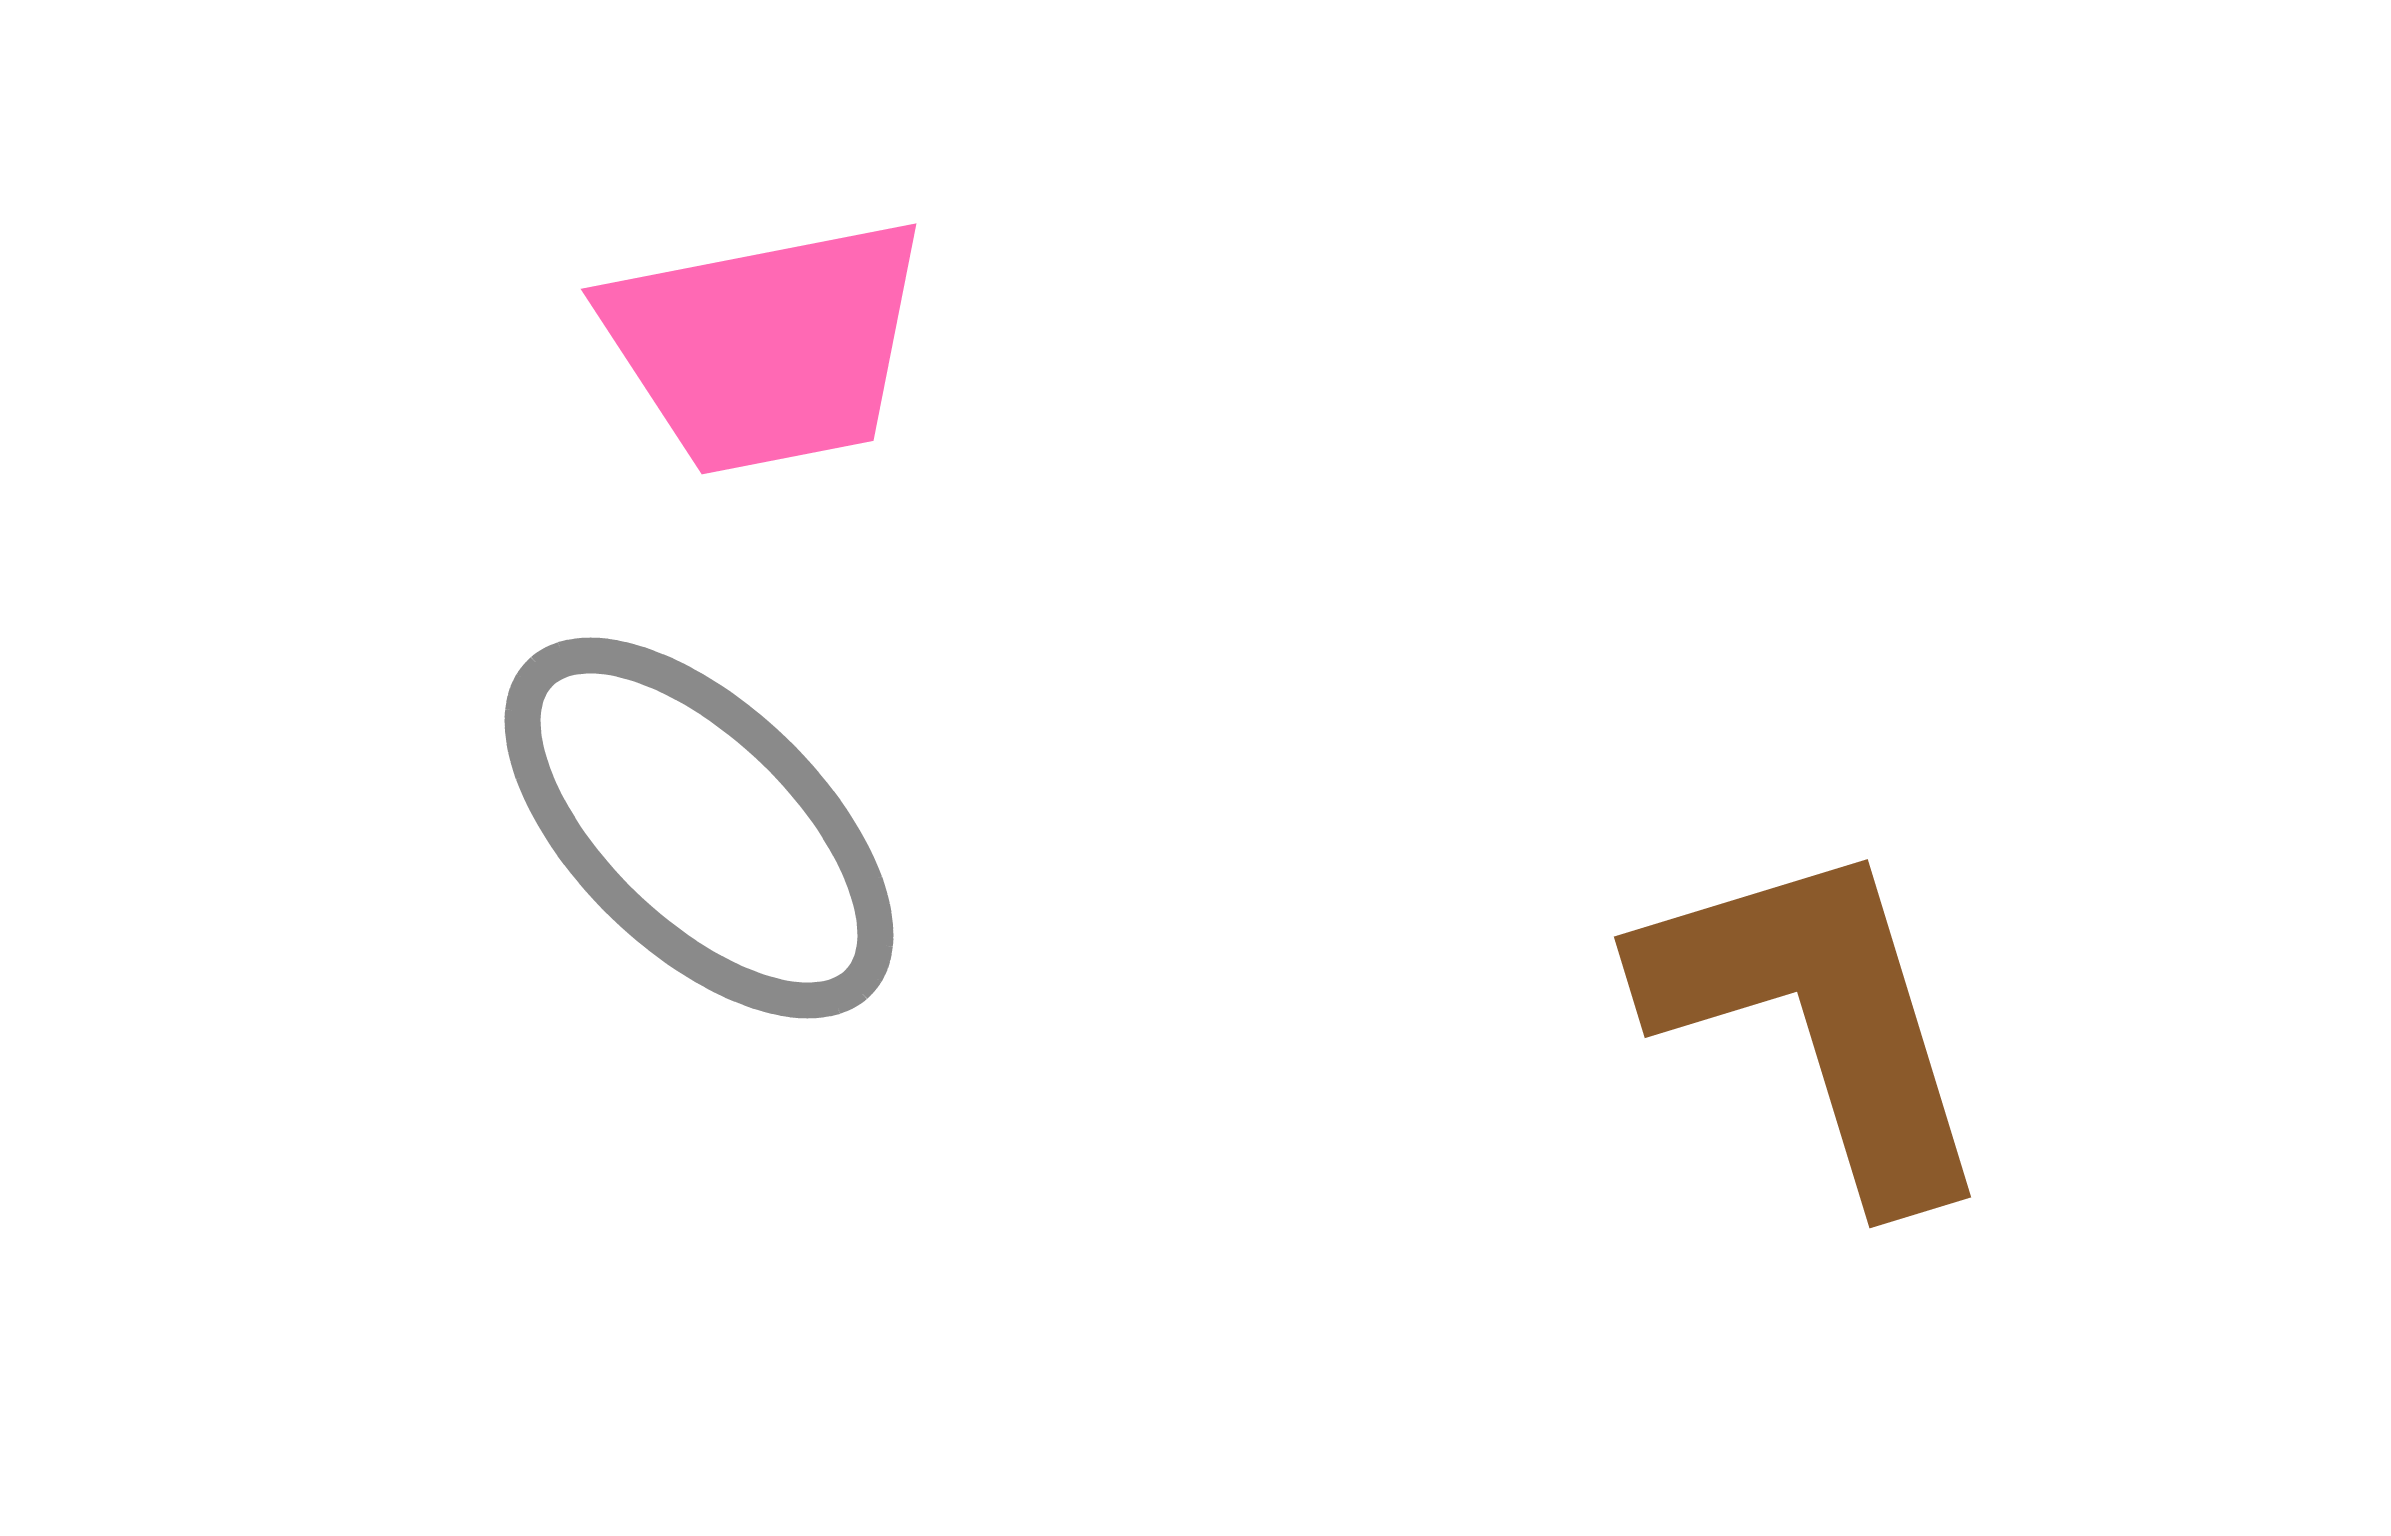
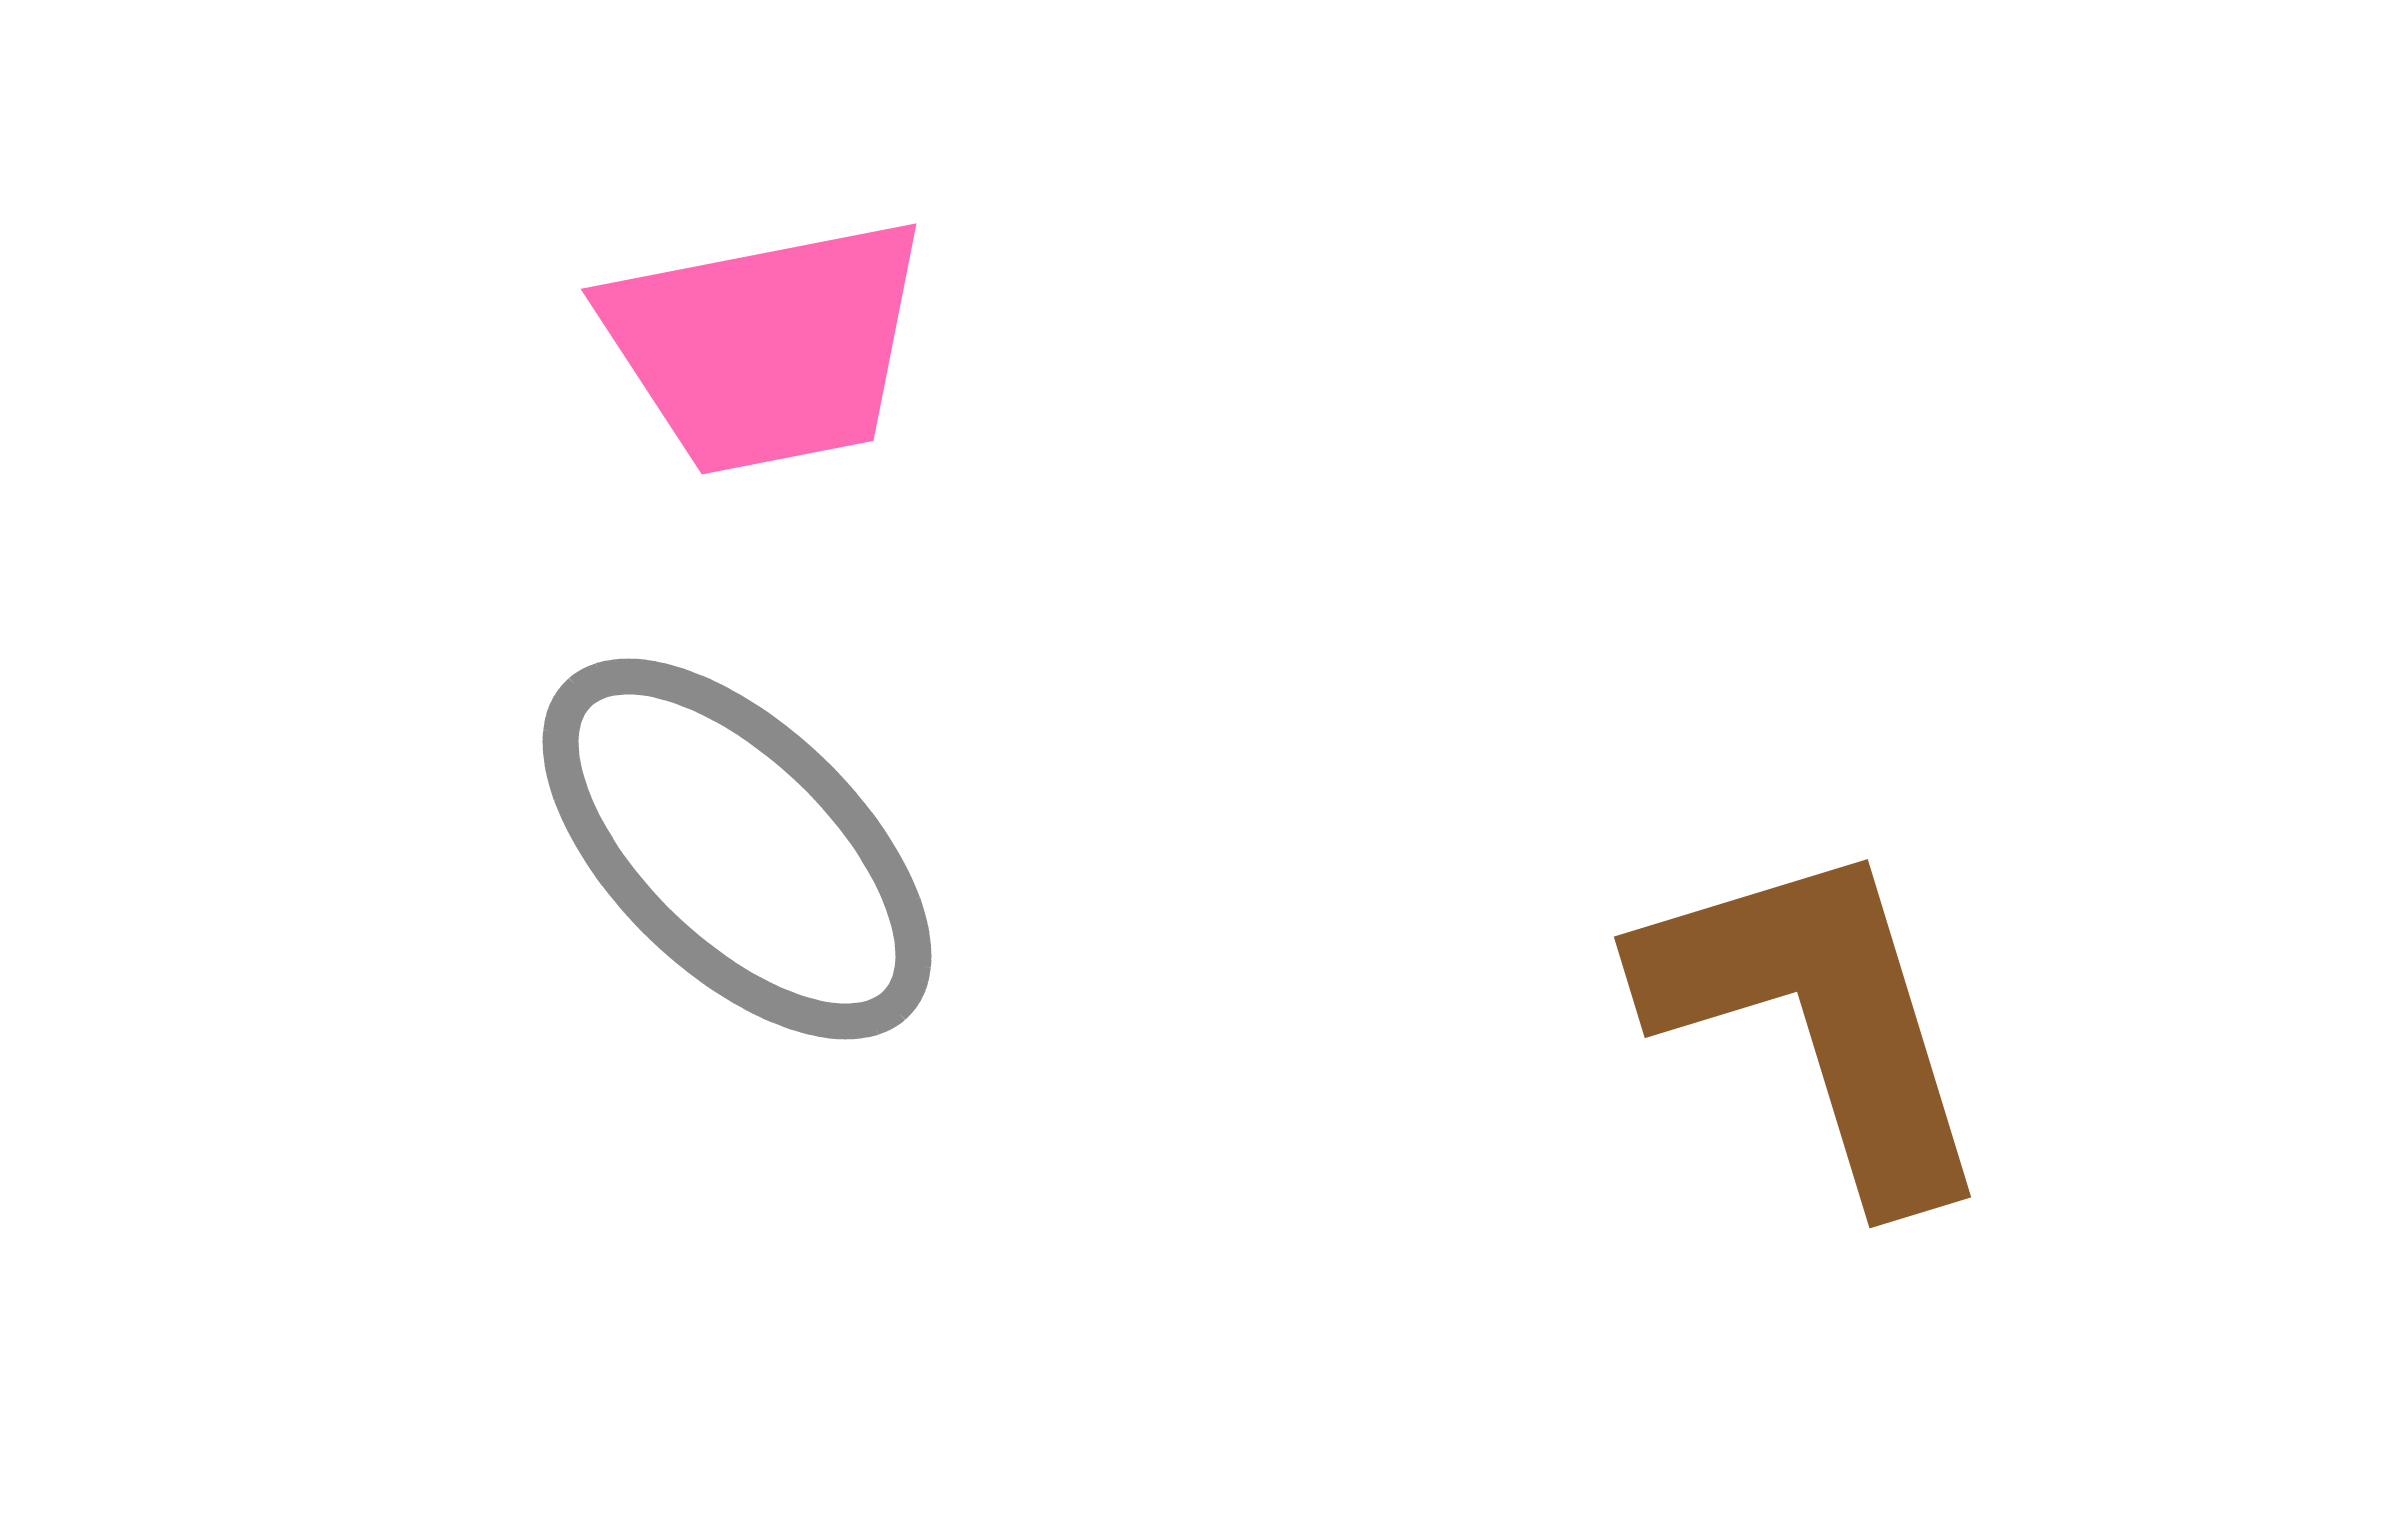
gray ellipse: moved 38 px right, 21 px down
